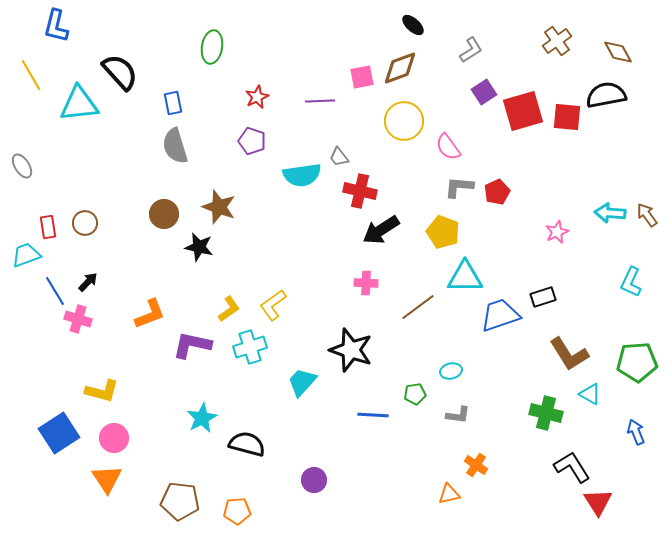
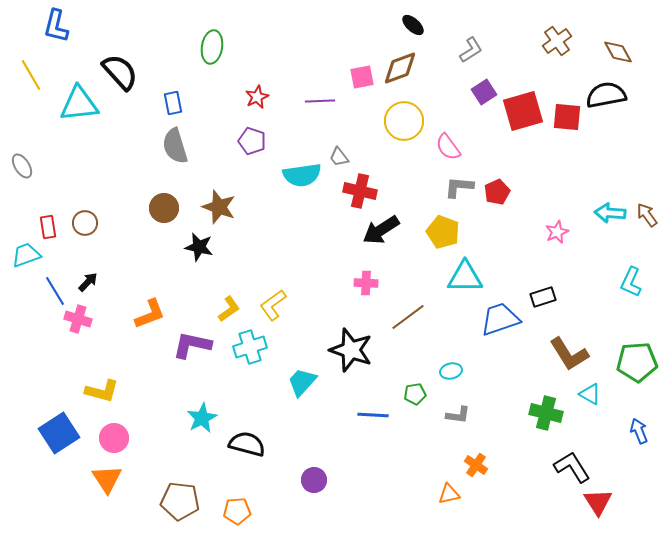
brown circle at (164, 214): moved 6 px up
brown line at (418, 307): moved 10 px left, 10 px down
blue trapezoid at (500, 315): moved 4 px down
blue arrow at (636, 432): moved 3 px right, 1 px up
